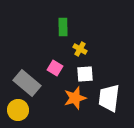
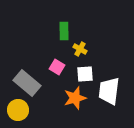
green rectangle: moved 1 px right, 4 px down
pink square: moved 2 px right, 1 px up
white trapezoid: moved 7 px up
